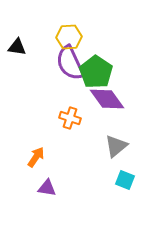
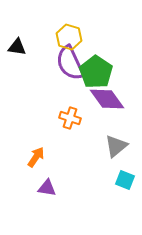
yellow hexagon: rotated 20 degrees clockwise
